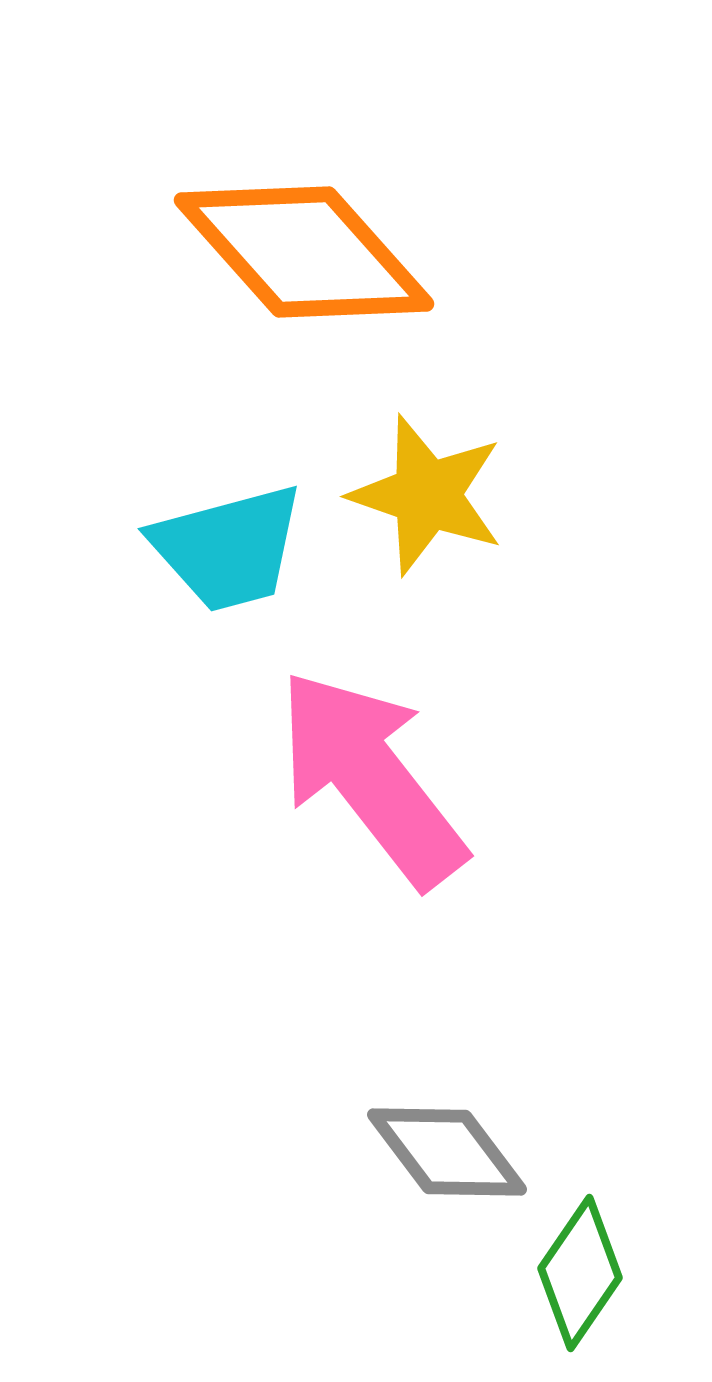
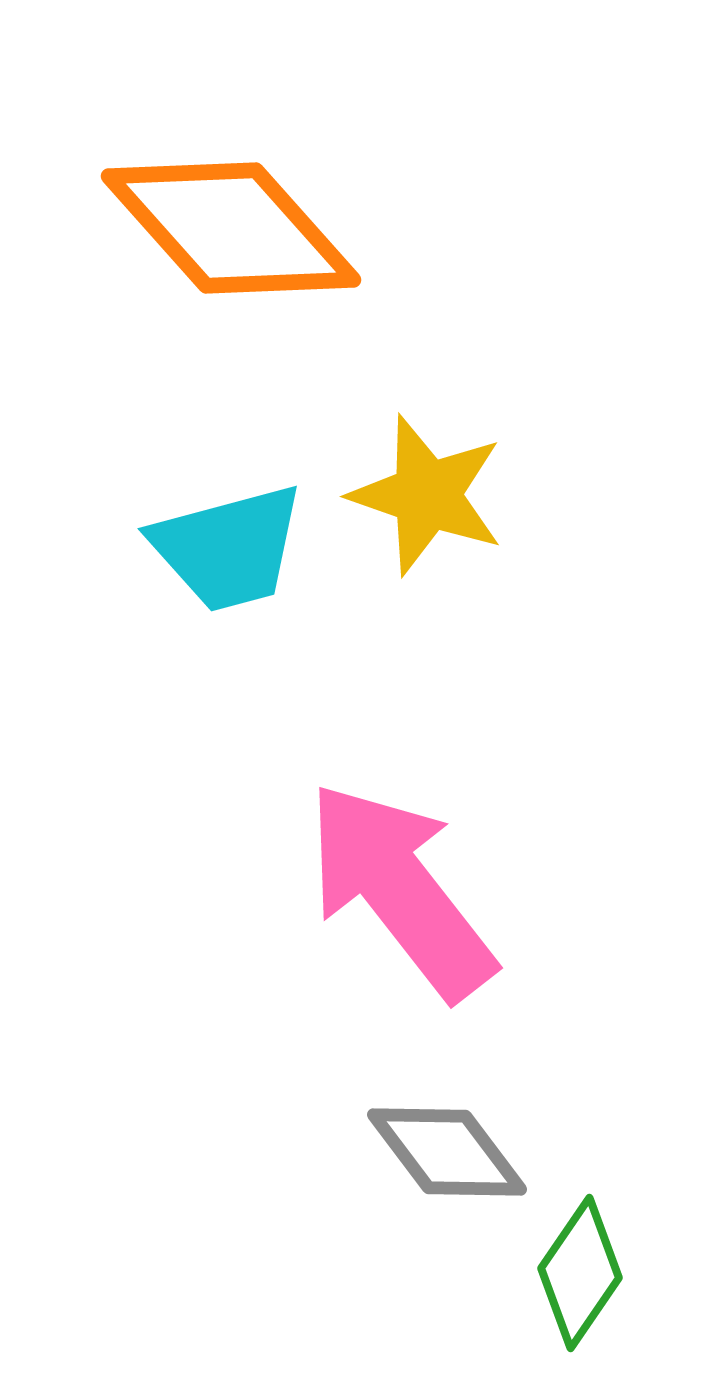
orange diamond: moved 73 px left, 24 px up
pink arrow: moved 29 px right, 112 px down
